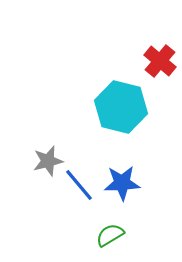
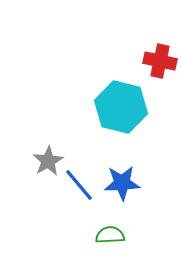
red cross: rotated 28 degrees counterclockwise
gray star: rotated 16 degrees counterclockwise
green semicircle: rotated 28 degrees clockwise
